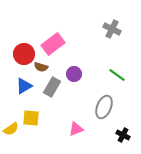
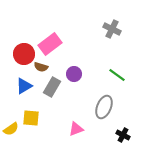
pink rectangle: moved 3 px left
